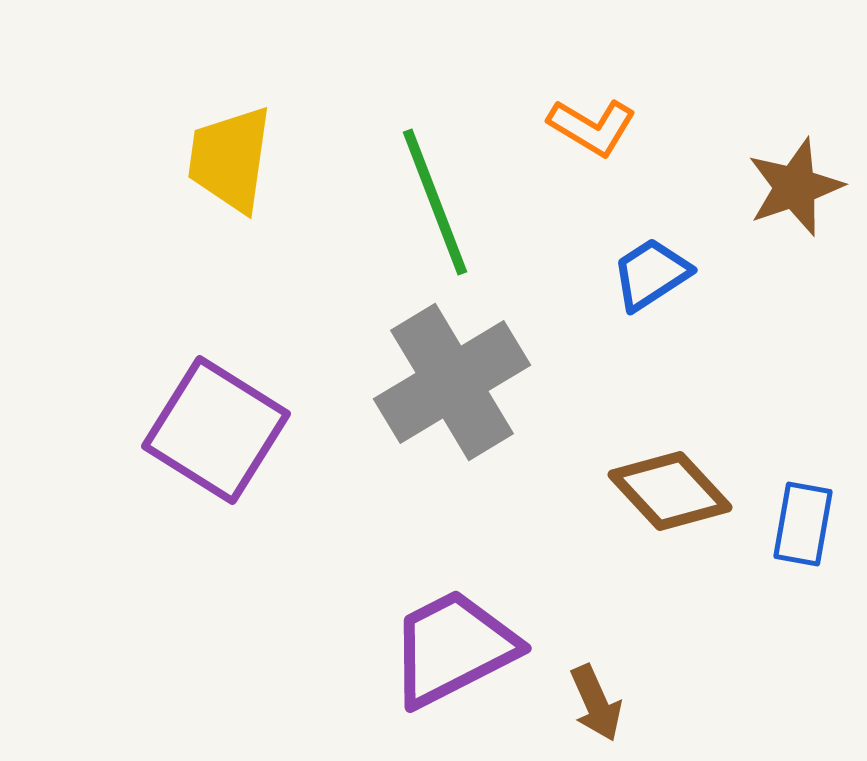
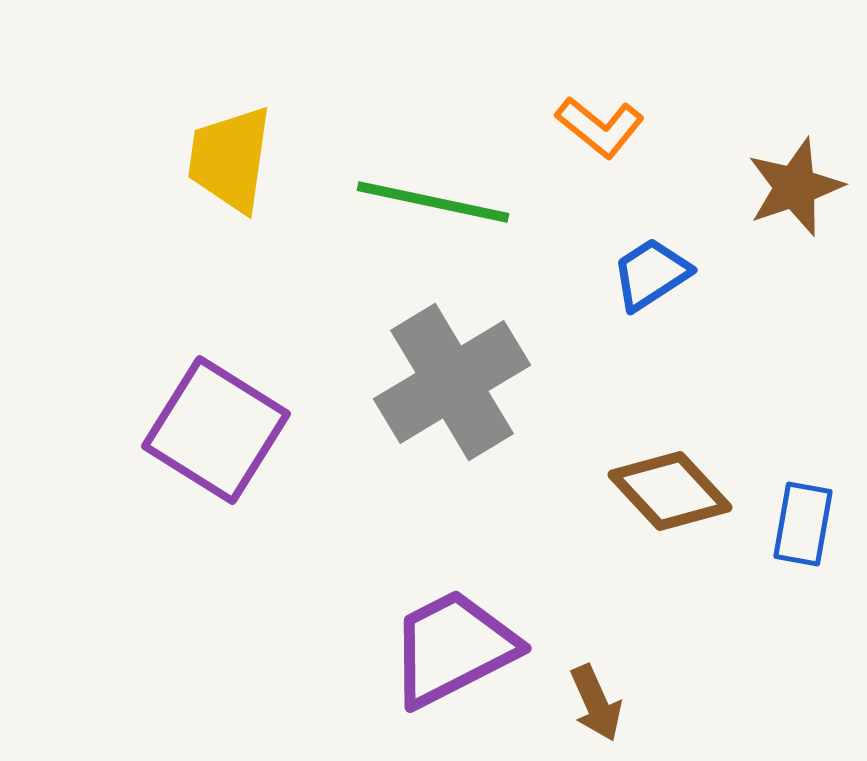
orange L-shape: moved 8 px right; rotated 8 degrees clockwise
green line: moved 2 px left; rotated 57 degrees counterclockwise
